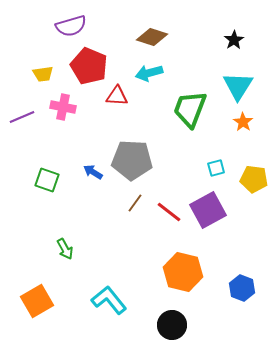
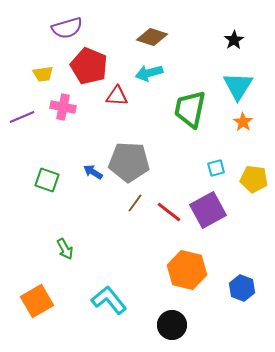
purple semicircle: moved 4 px left, 2 px down
green trapezoid: rotated 9 degrees counterclockwise
gray pentagon: moved 3 px left, 2 px down
orange hexagon: moved 4 px right, 2 px up
